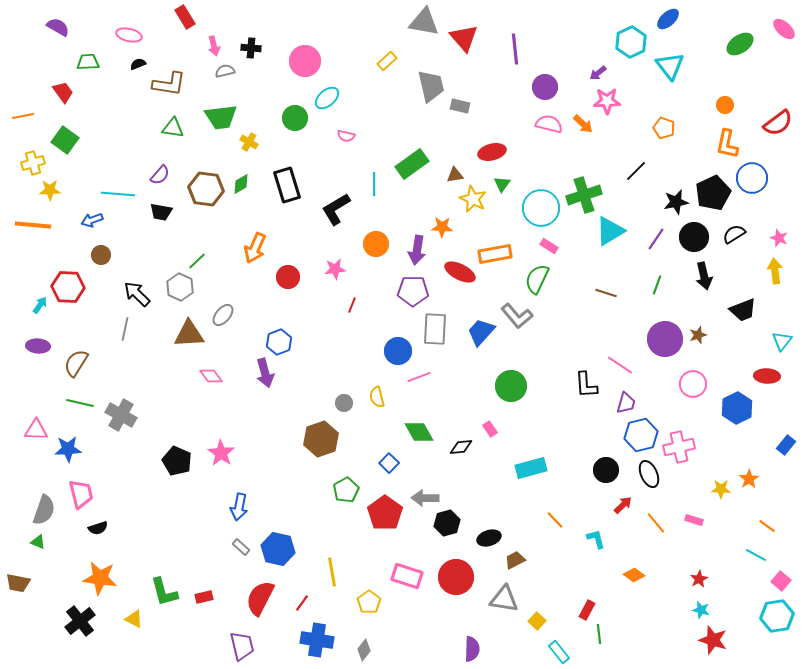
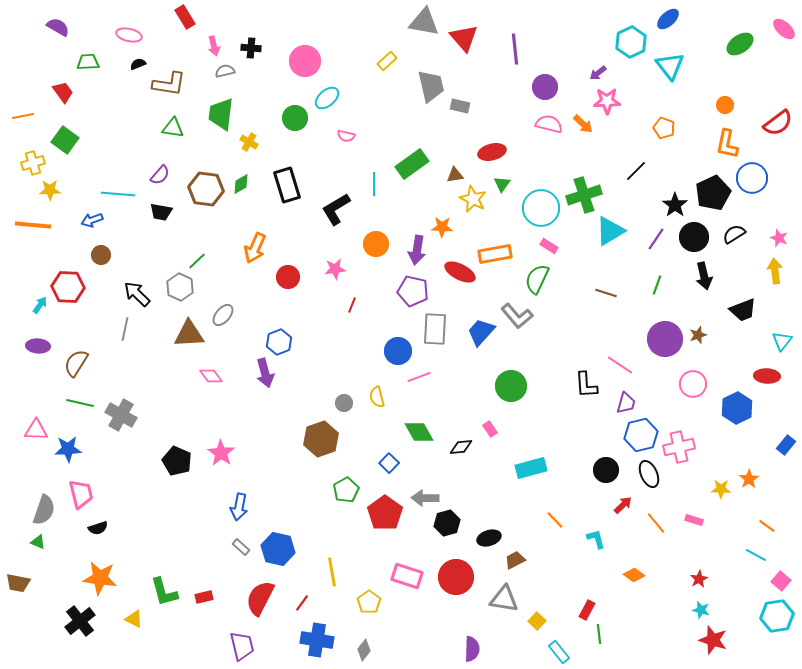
green trapezoid at (221, 117): moved 3 px up; rotated 104 degrees clockwise
black star at (676, 202): moved 1 px left, 3 px down; rotated 25 degrees counterclockwise
purple pentagon at (413, 291): rotated 12 degrees clockwise
